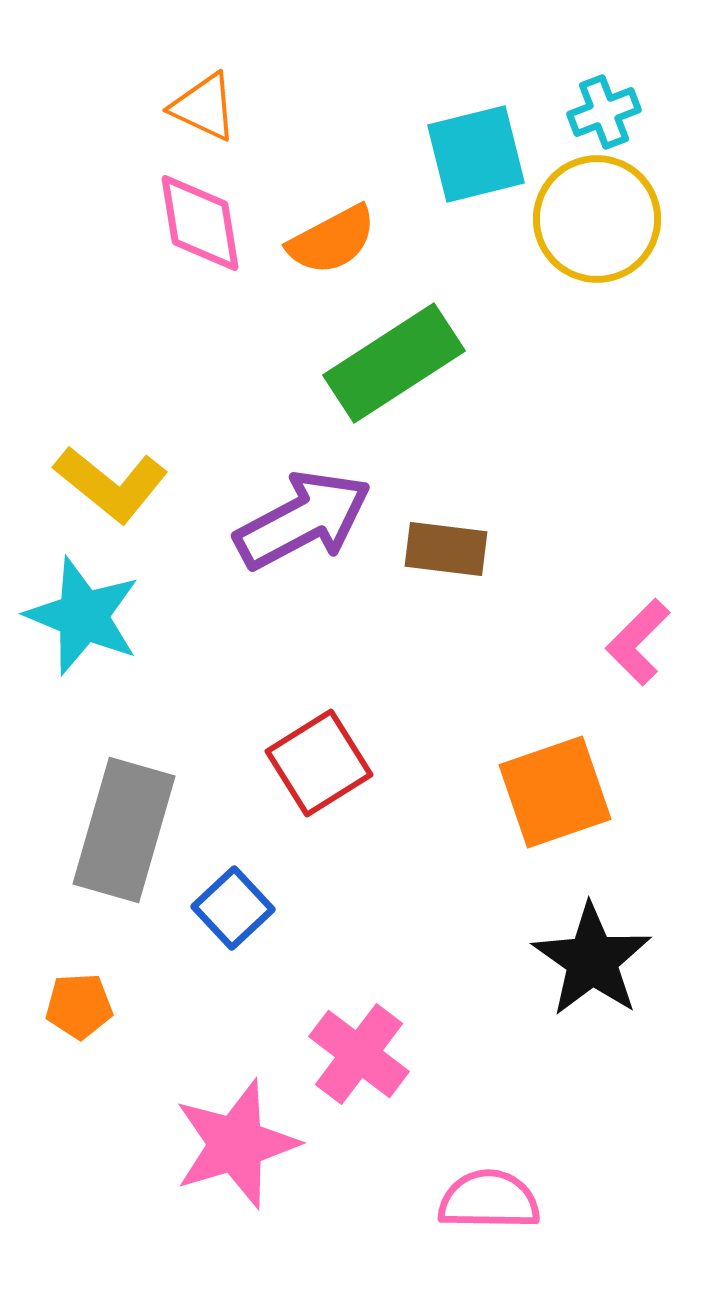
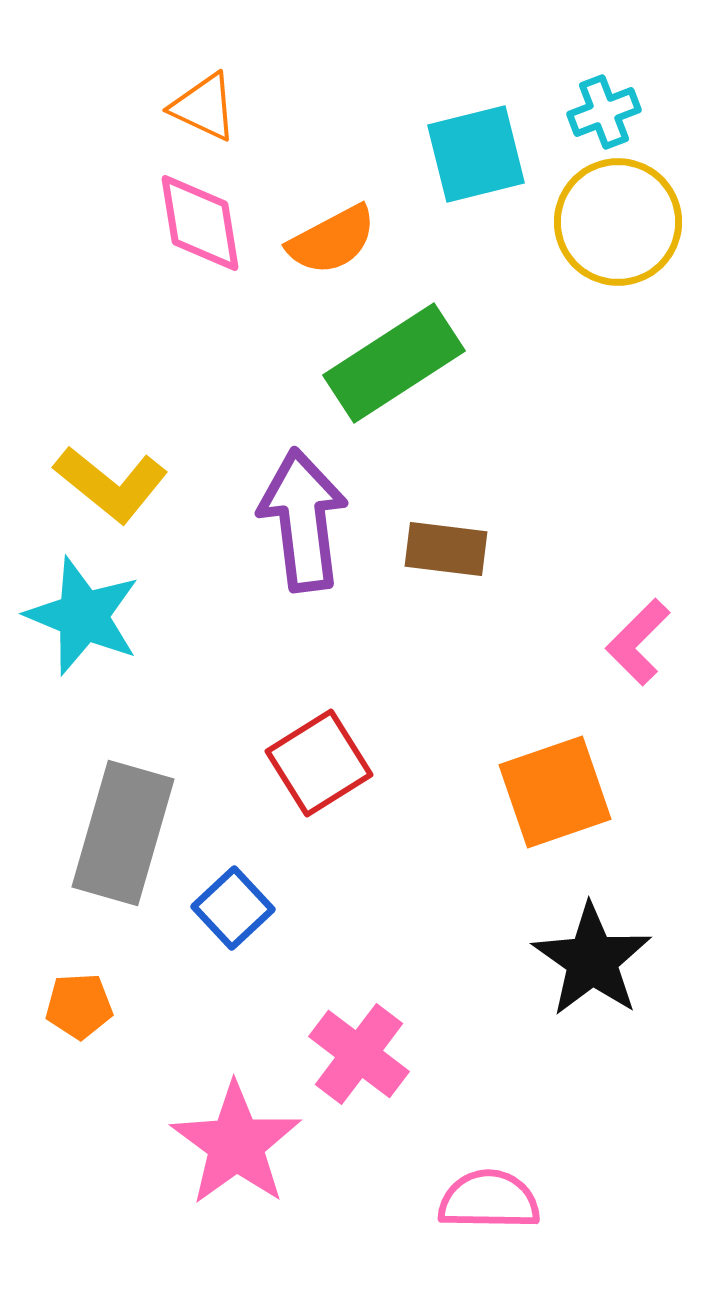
yellow circle: moved 21 px right, 3 px down
purple arrow: rotated 69 degrees counterclockwise
gray rectangle: moved 1 px left, 3 px down
pink star: rotated 19 degrees counterclockwise
